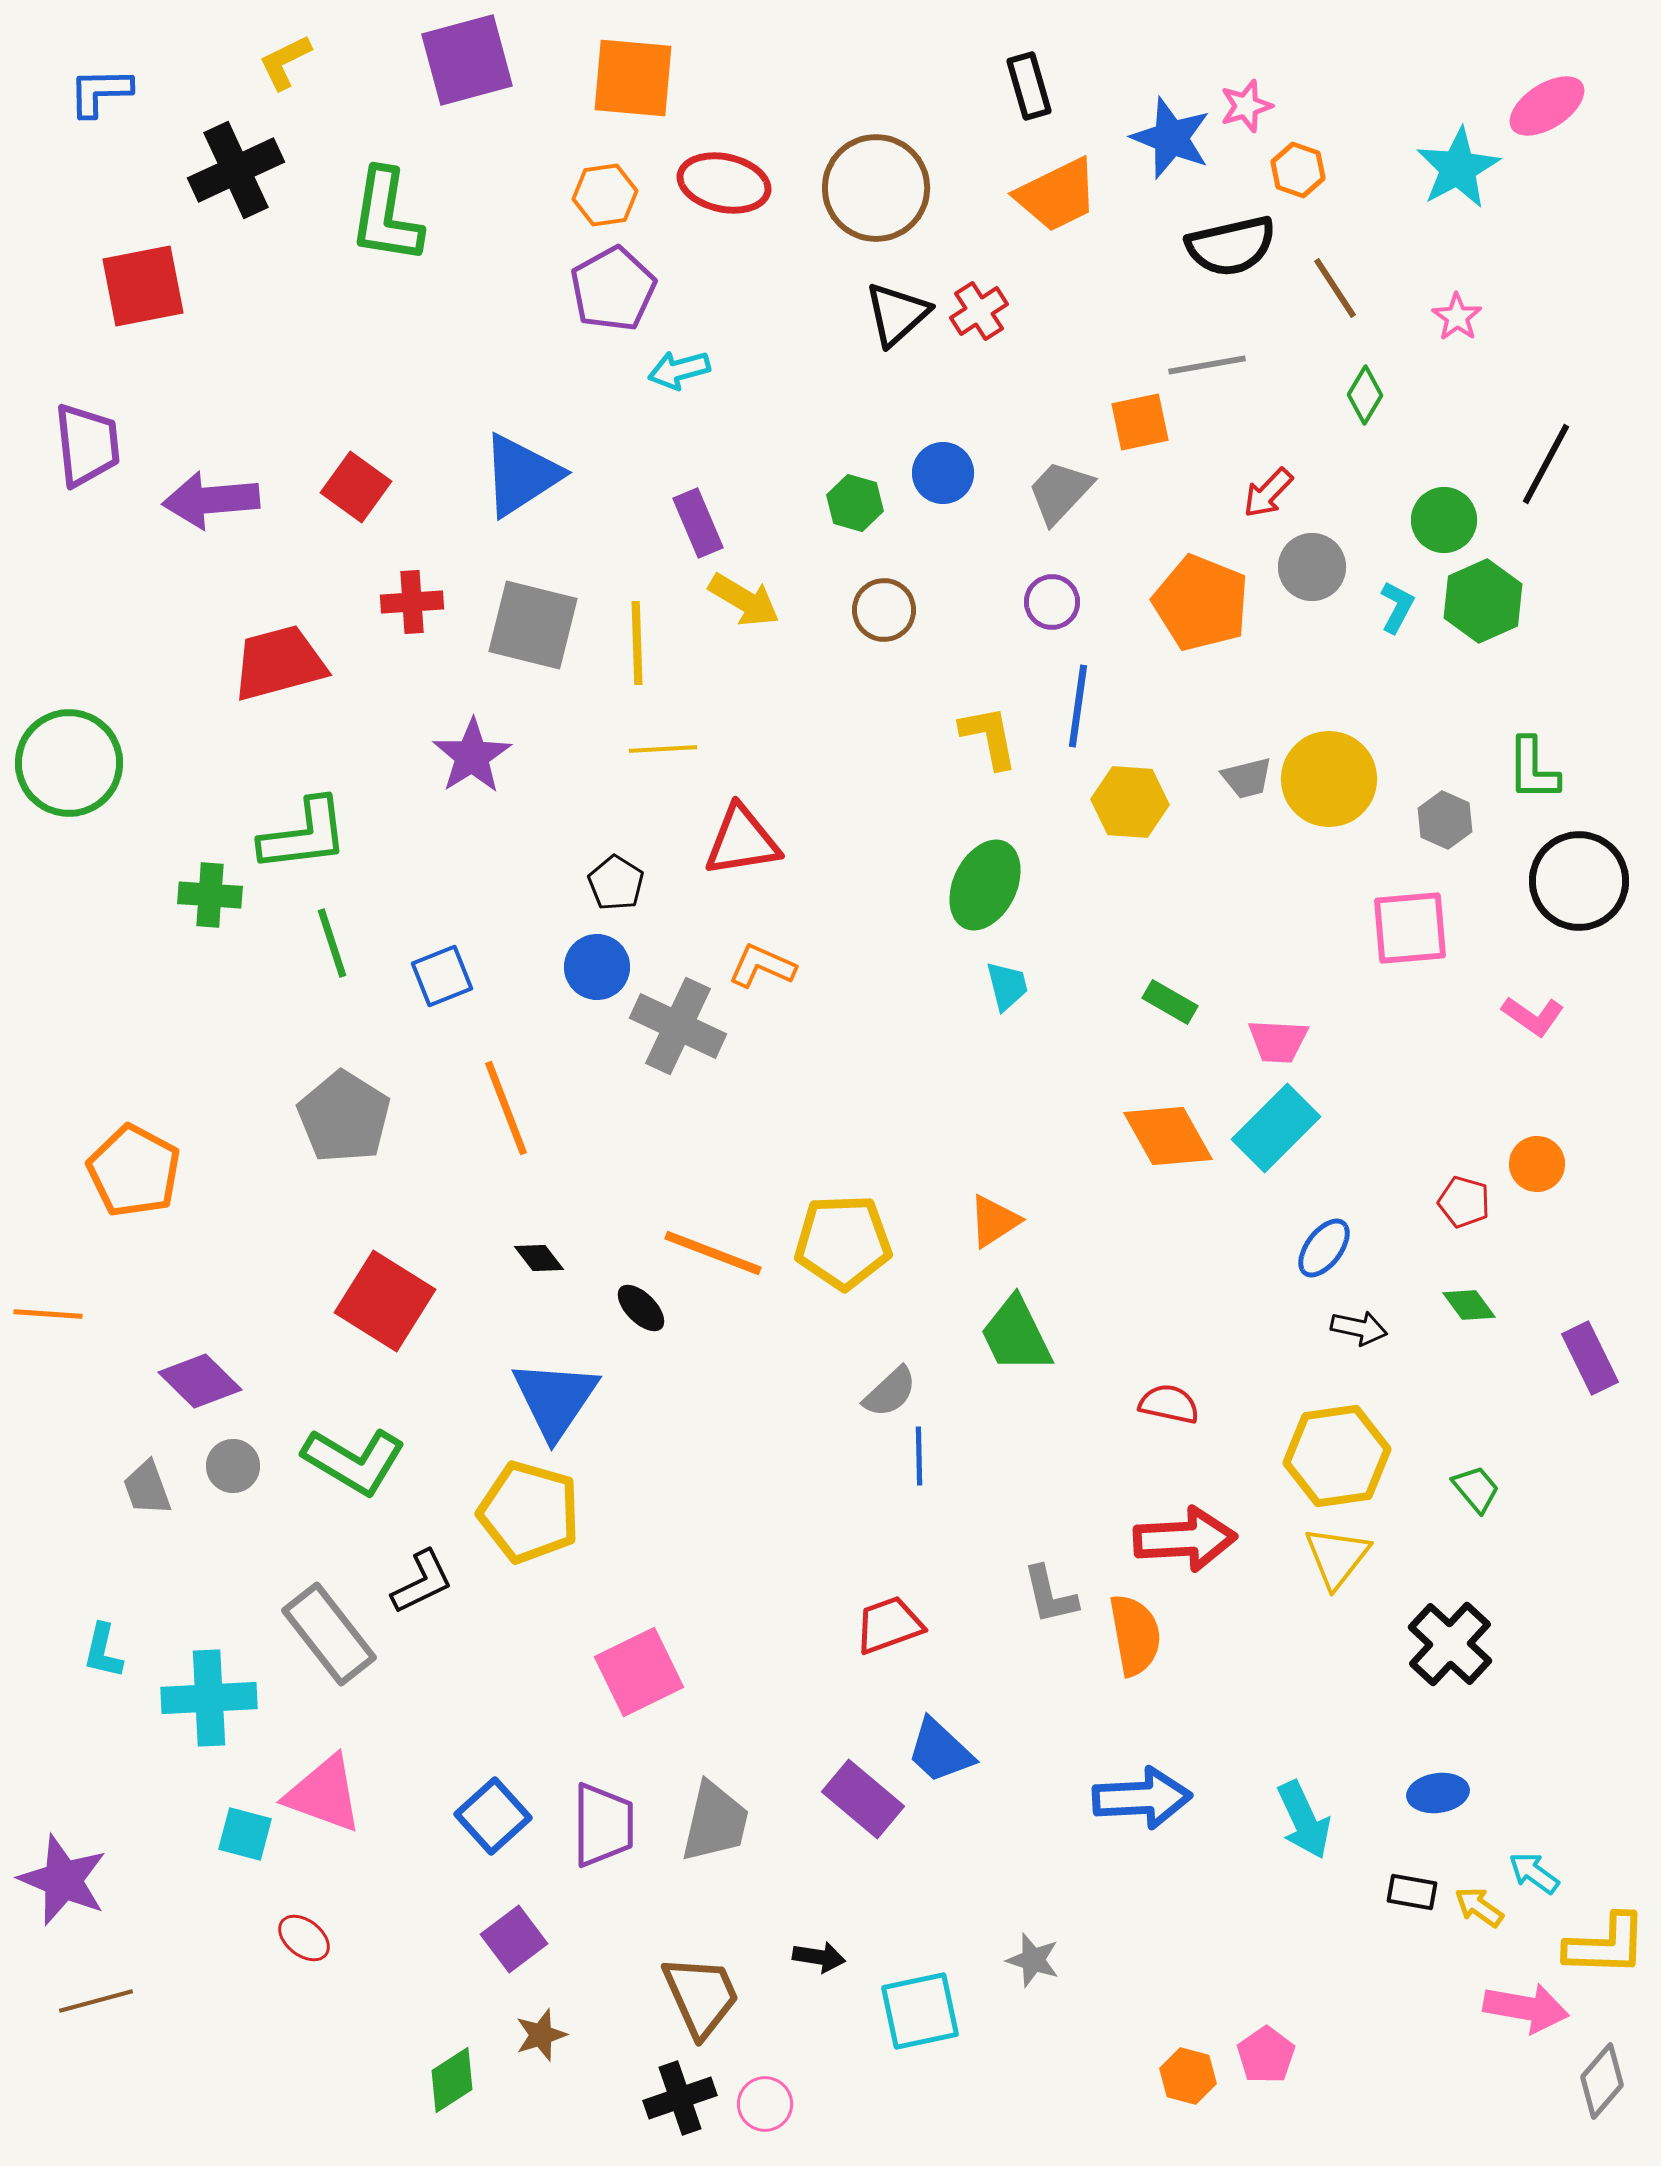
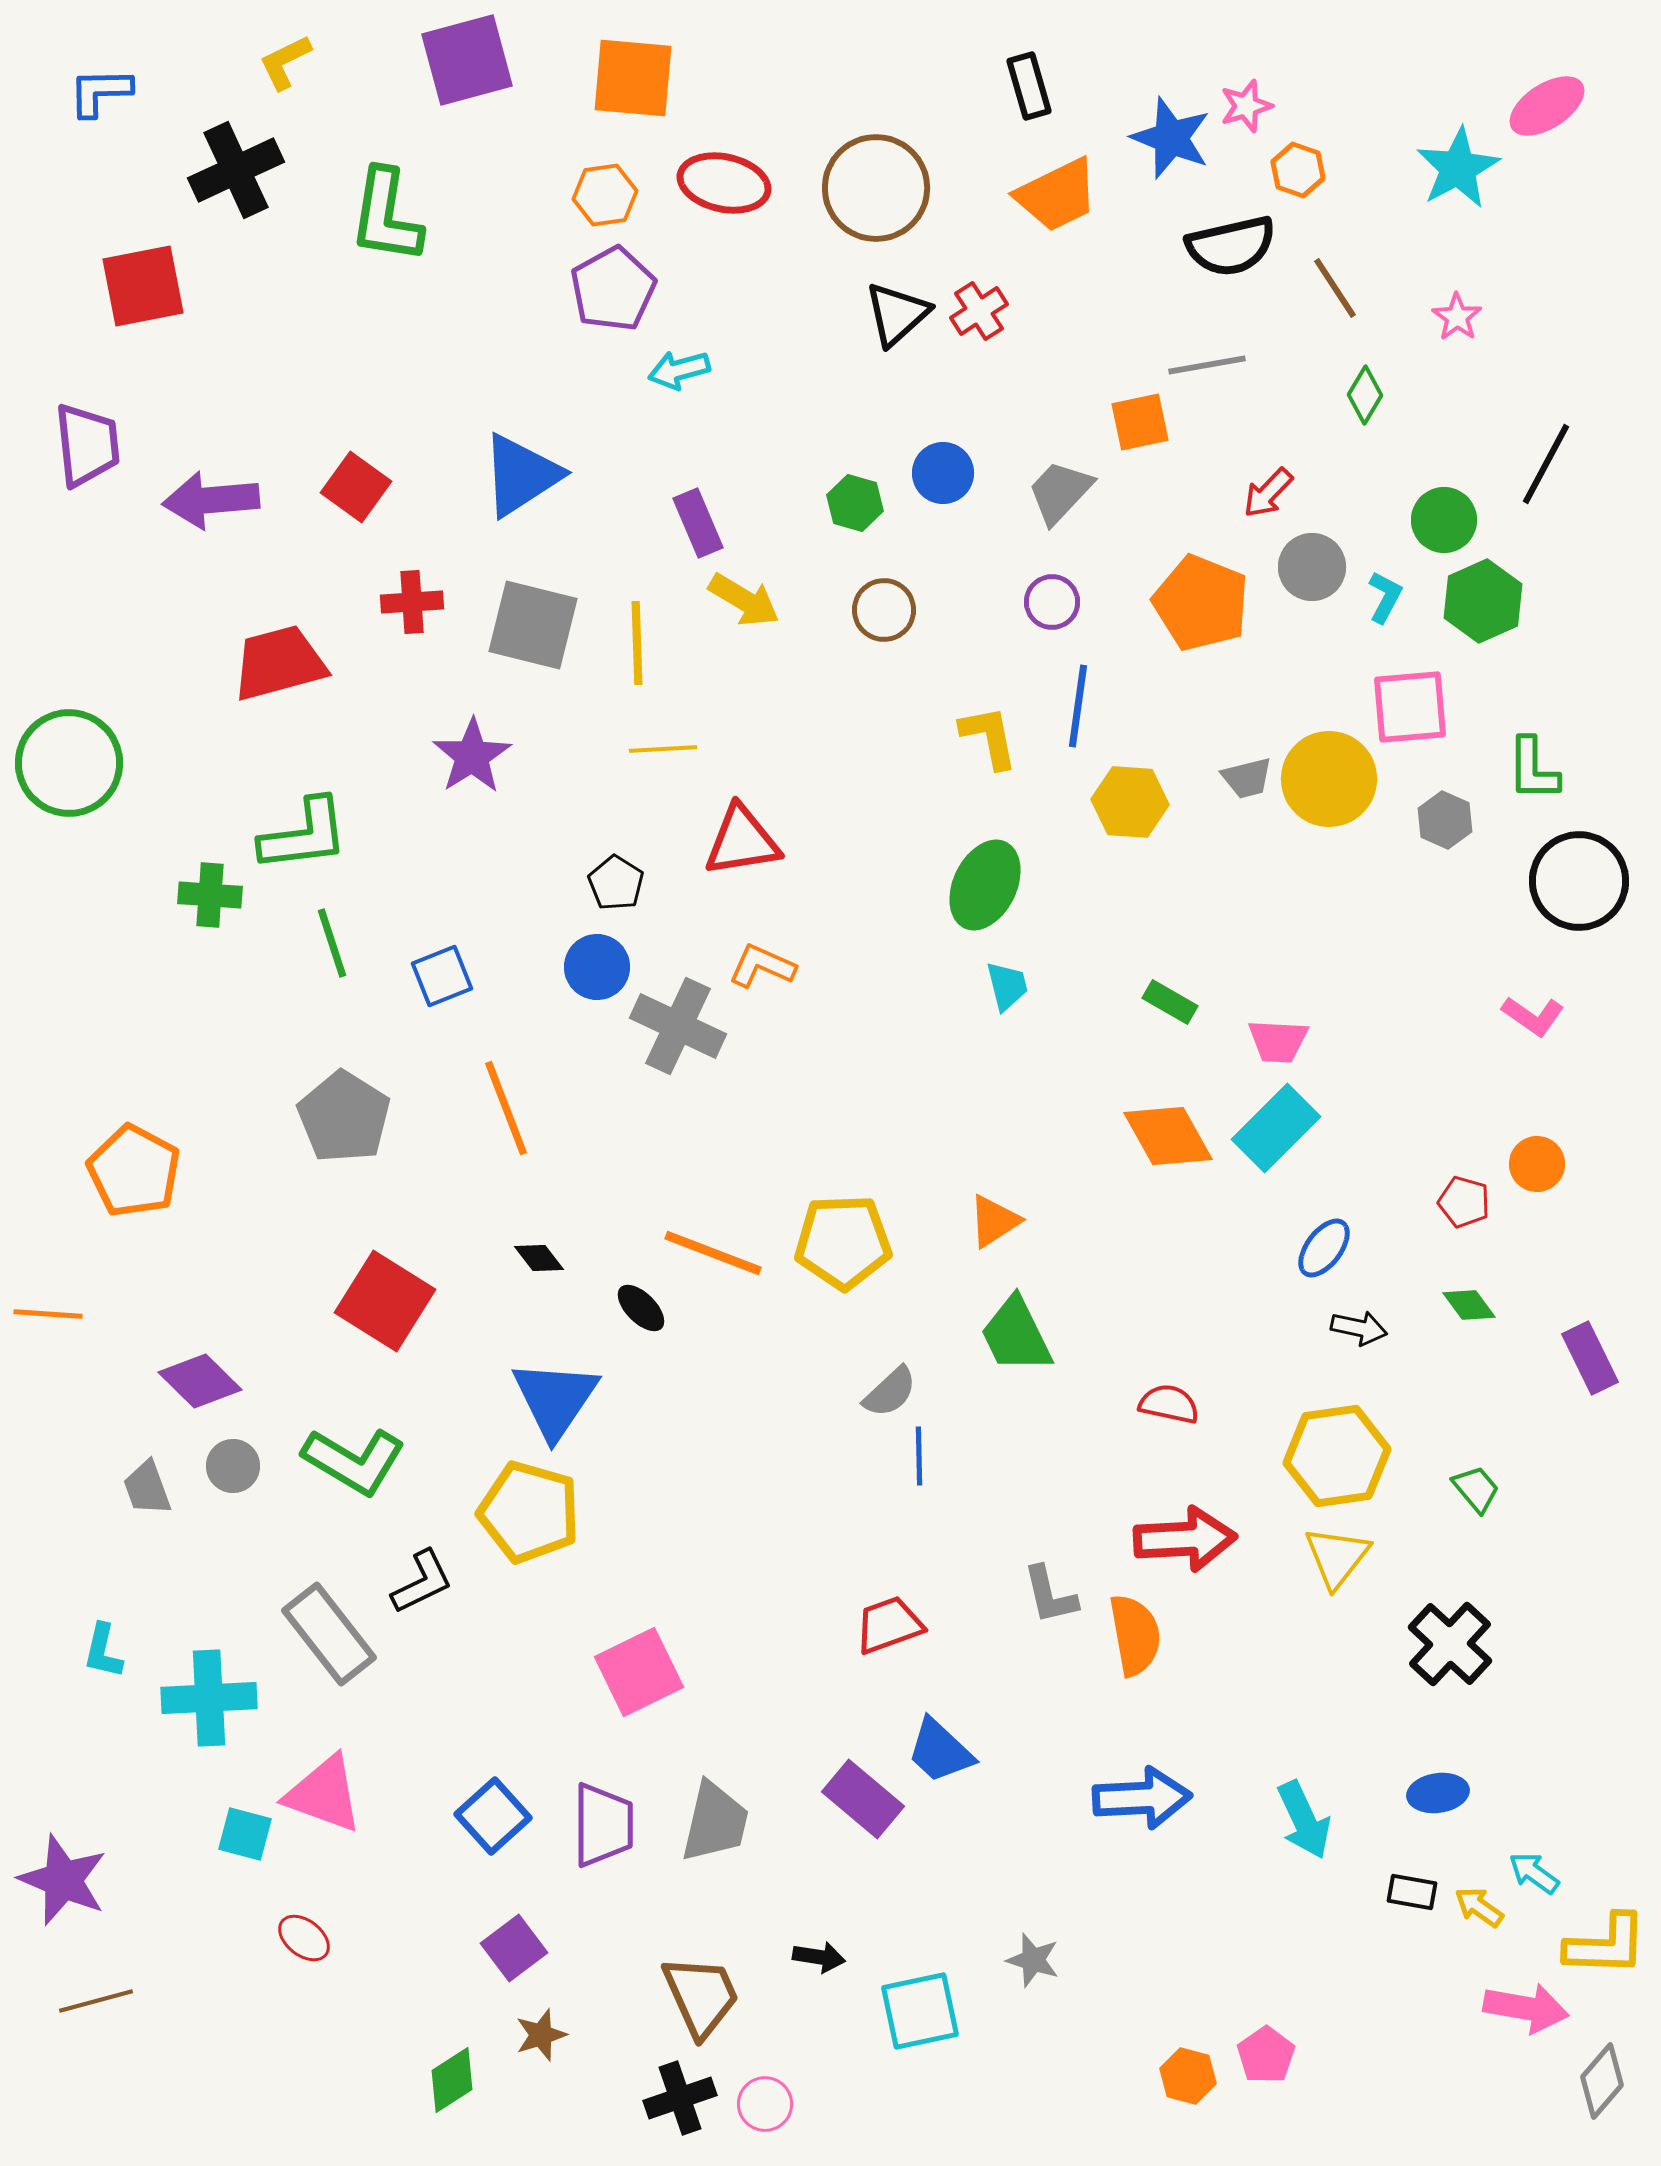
cyan L-shape at (1397, 607): moved 12 px left, 10 px up
pink square at (1410, 928): moved 221 px up
purple square at (514, 1939): moved 9 px down
